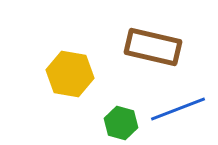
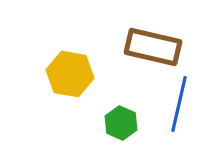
blue line: moved 1 px right, 5 px up; rotated 56 degrees counterclockwise
green hexagon: rotated 8 degrees clockwise
